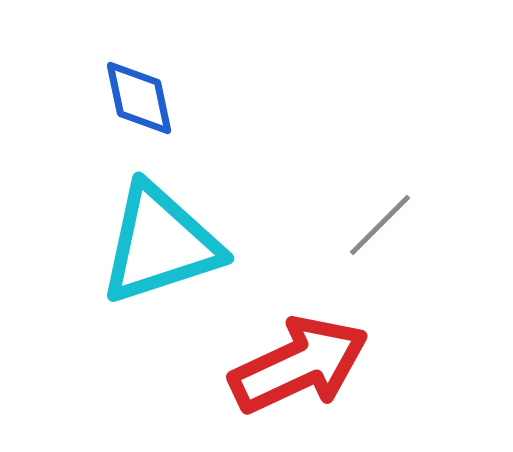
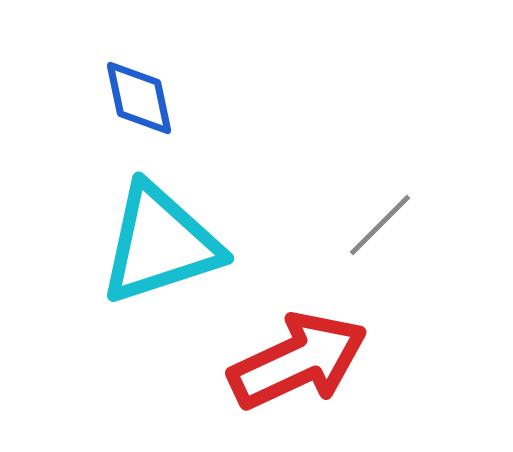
red arrow: moved 1 px left, 4 px up
